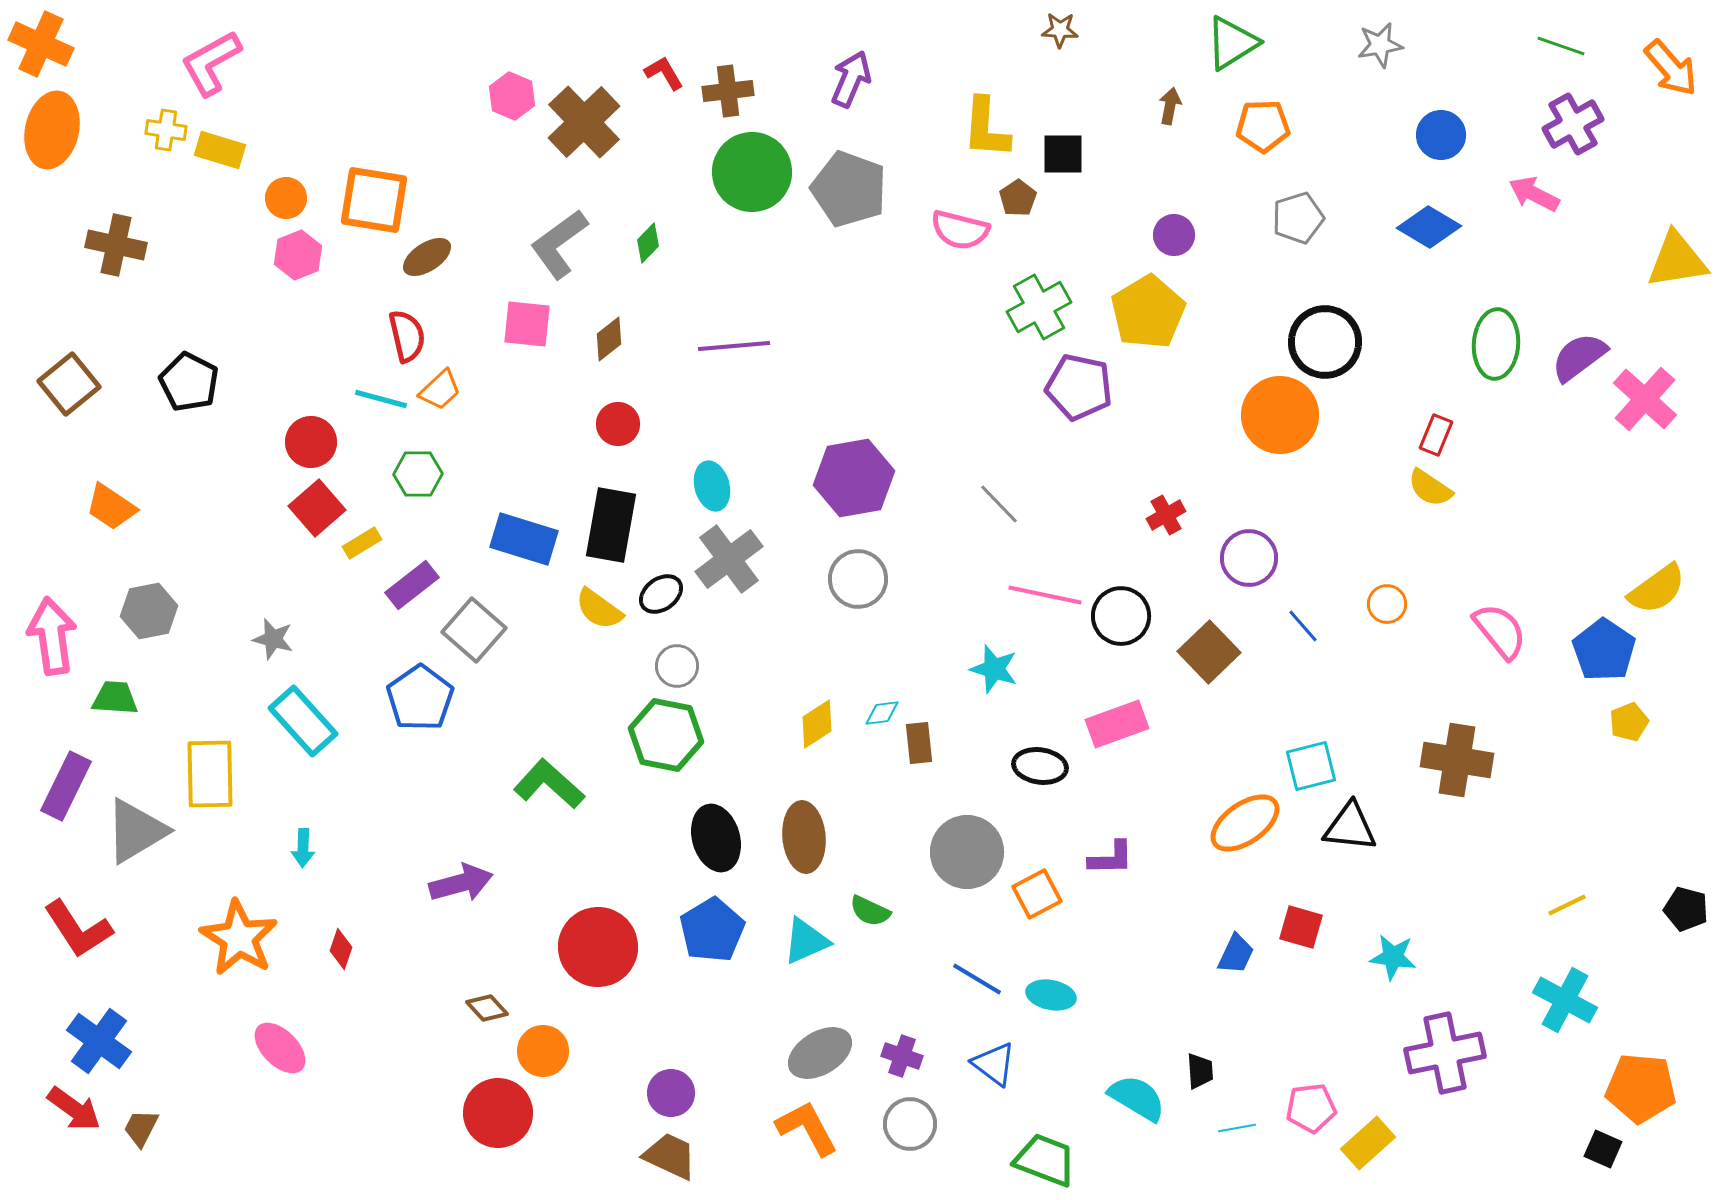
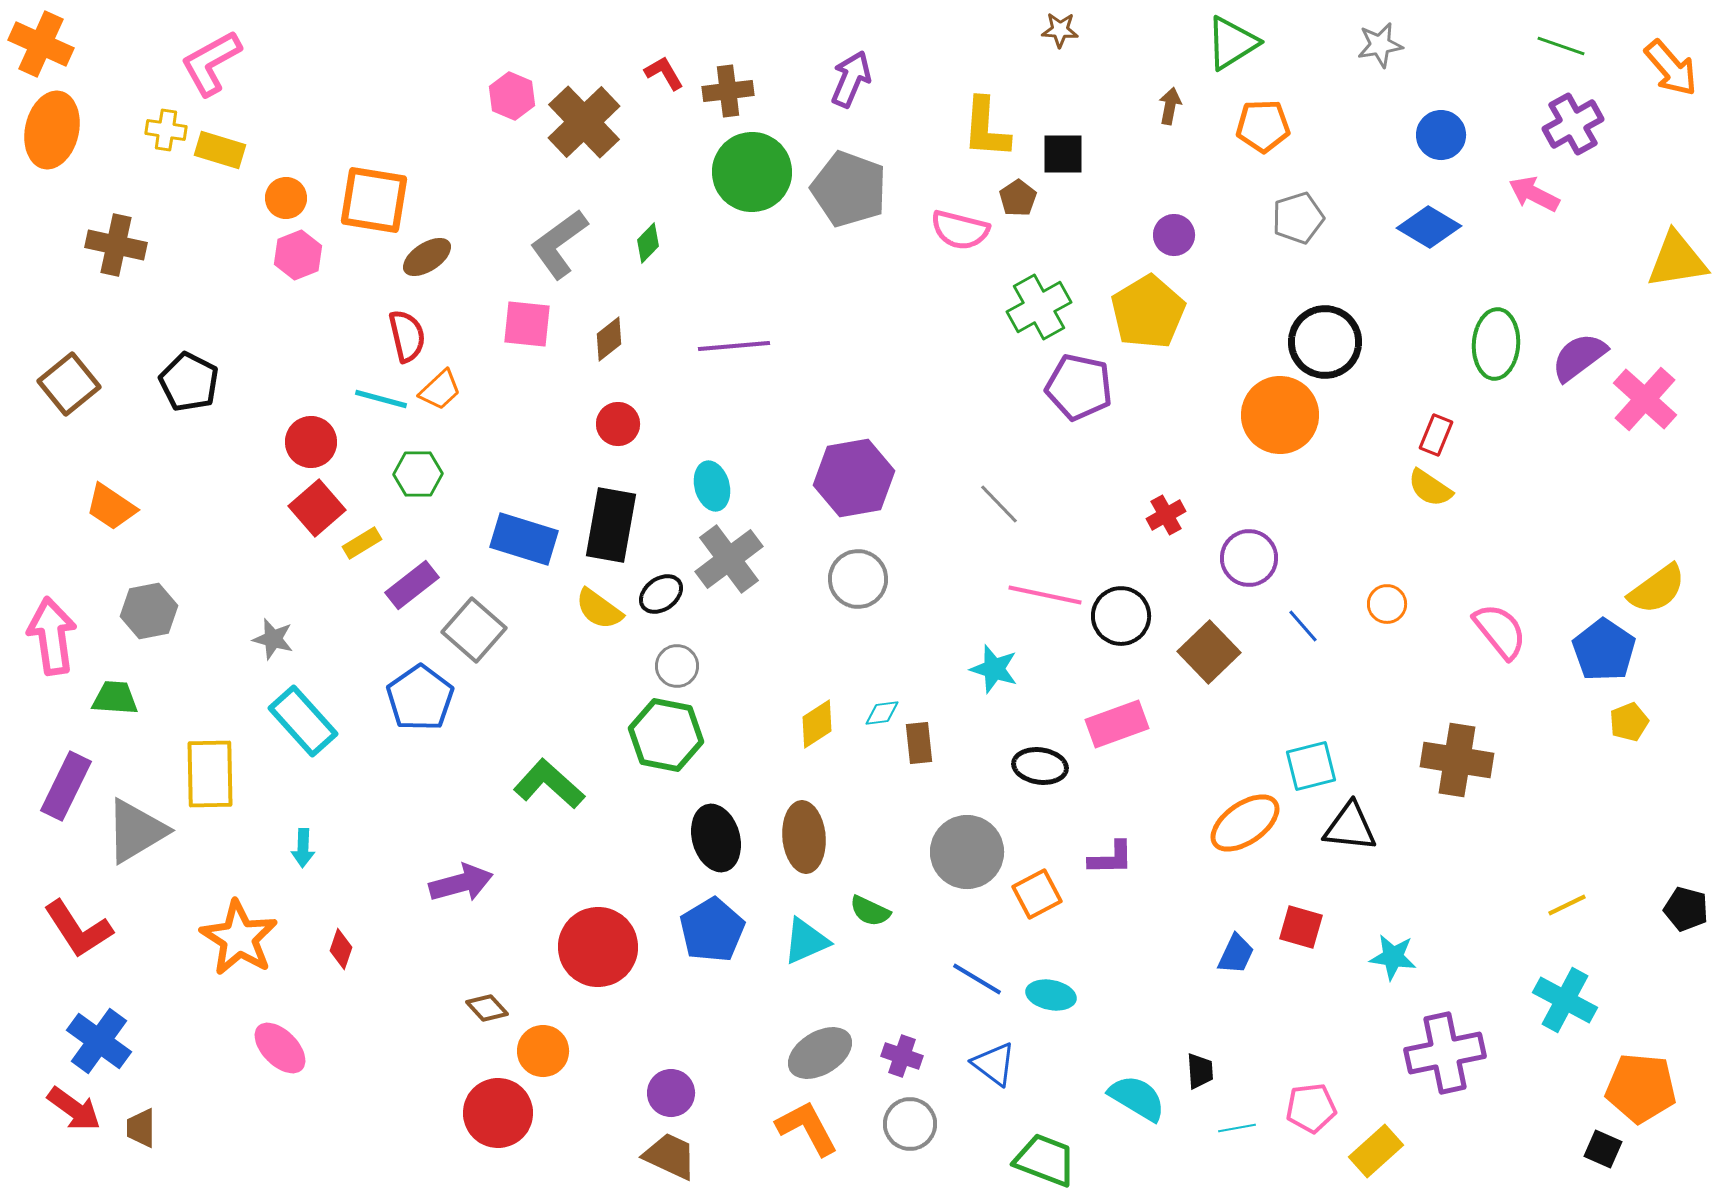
brown trapezoid at (141, 1128): rotated 27 degrees counterclockwise
yellow rectangle at (1368, 1143): moved 8 px right, 8 px down
